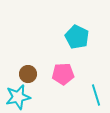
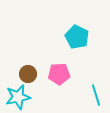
pink pentagon: moved 4 px left
